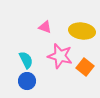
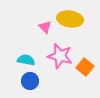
pink triangle: rotated 24 degrees clockwise
yellow ellipse: moved 12 px left, 12 px up
cyan semicircle: rotated 54 degrees counterclockwise
blue circle: moved 3 px right
